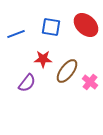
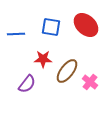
blue line: rotated 18 degrees clockwise
purple semicircle: moved 1 px down
